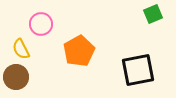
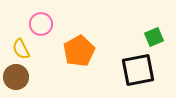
green square: moved 1 px right, 23 px down
